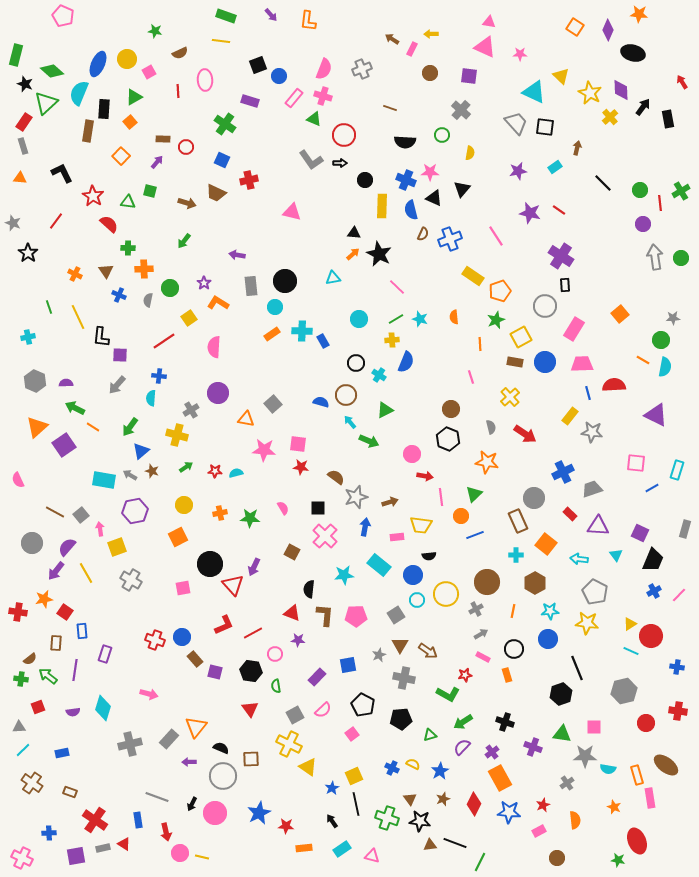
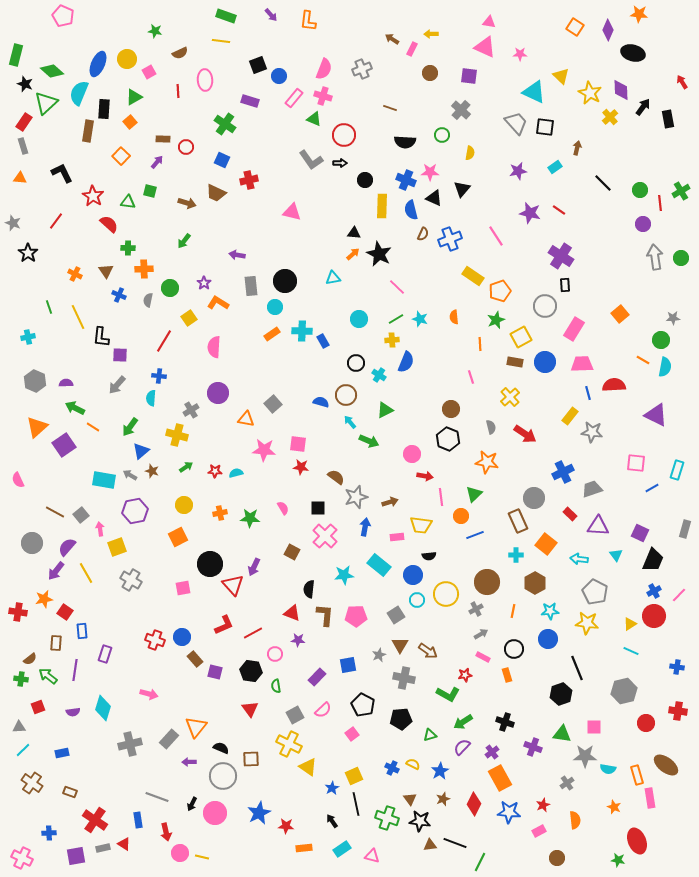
red line at (164, 341): rotated 25 degrees counterclockwise
red circle at (651, 636): moved 3 px right, 20 px up
